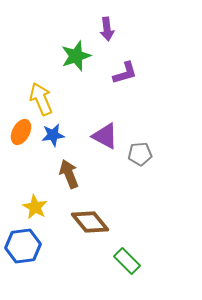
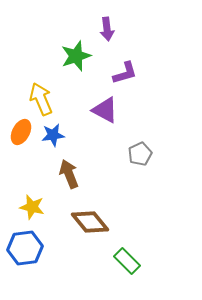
purple triangle: moved 26 px up
gray pentagon: rotated 20 degrees counterclockwise
yellow star: moved 3 px left; rotated 15 degrees counterclockwise
blue hexagon: moved 2 px right, 2 px down
